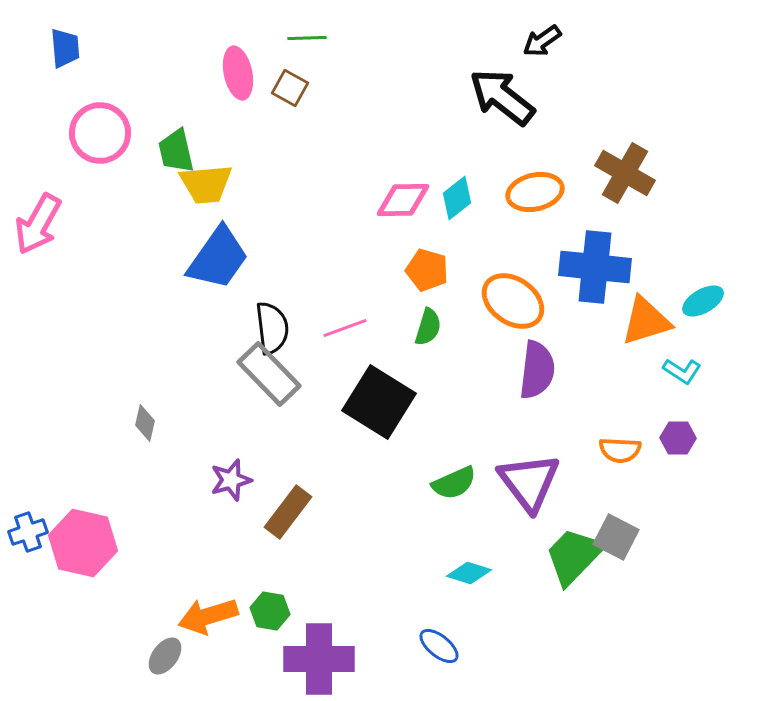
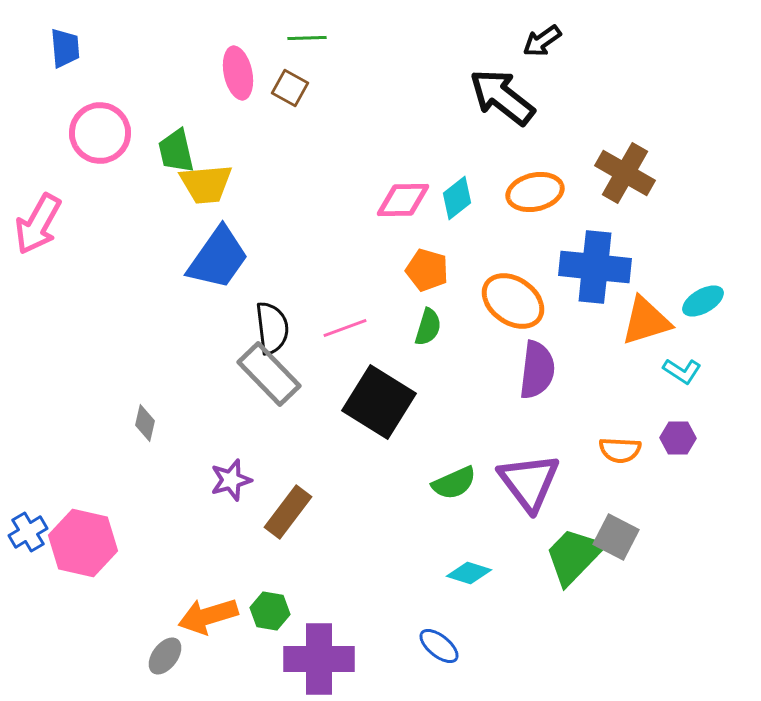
blue cross at (28, 532): rotated 12 degrees counterclockwise
